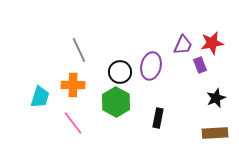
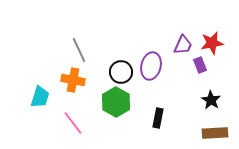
black circle: moved 1 px right
orange cross: moved 5 px up; rotated 10 degrees clockwise
black star: moved 5 px left, 2 px down; rotated 18 degrees counterclockwise
